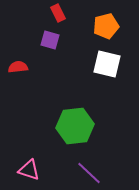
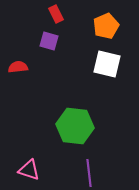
red rectangle: moved 2 px left, 1 px down
orange pentagon: rotated 10 degrees counterclockwise
purple square: moved 1 px left, 1 px down
green hexagon: rotated 12 degrees clockwise
purple line: rotated 40 degrees clockwise
